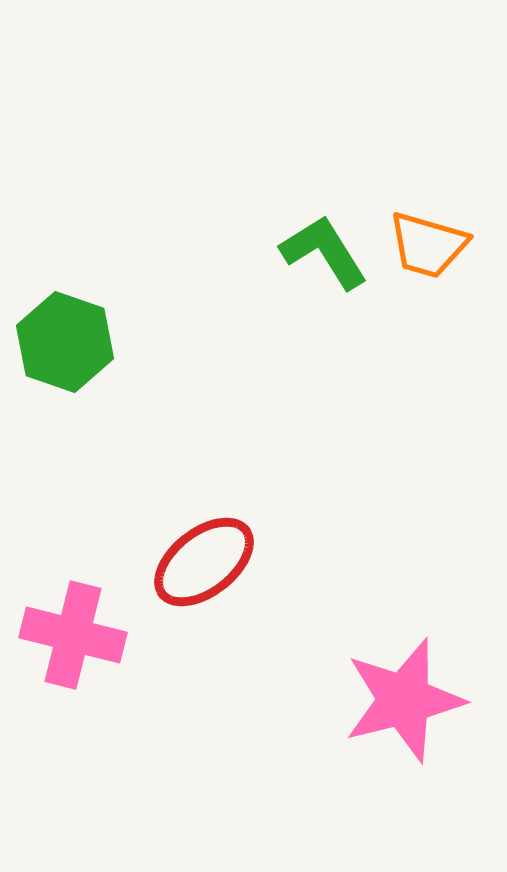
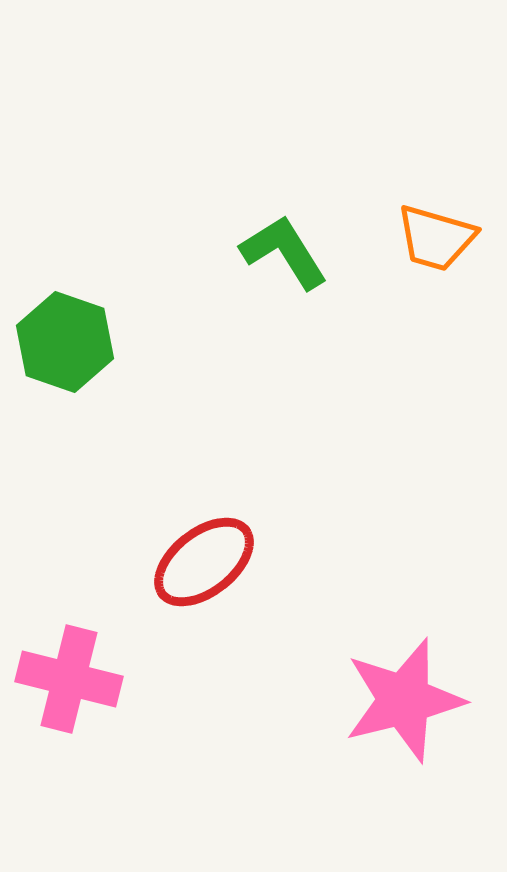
orange trapezoid: moved 8 px right, 7 px up
green L-shape: moved 40 px left
pink cross: moved 4 px left, 44 px down
